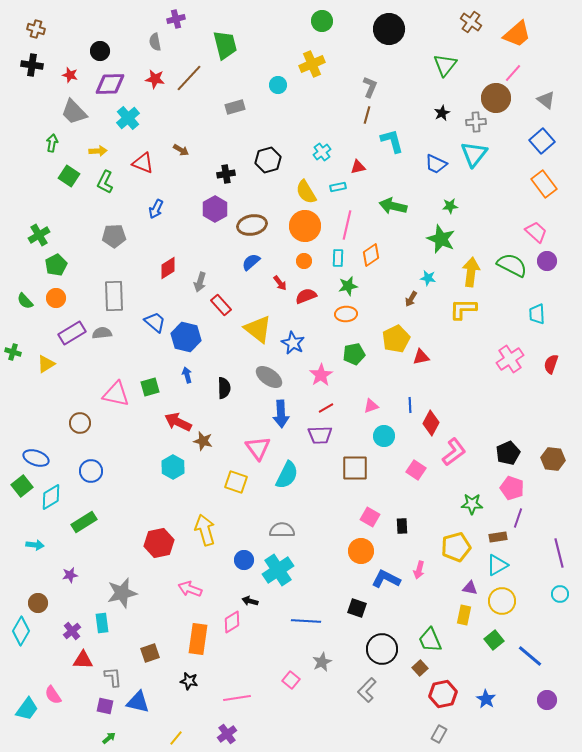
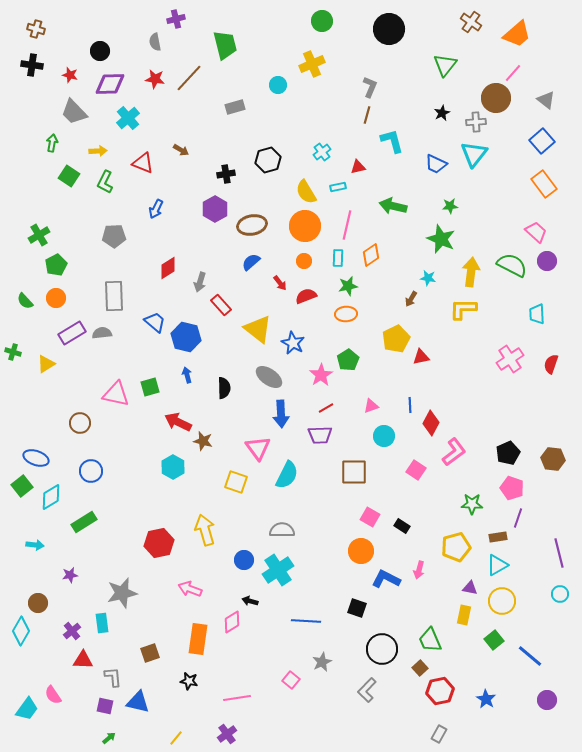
green pentagon at (354, 354): moved 6 px left, 6 px down; rotated 20 degrees counterclockwise
brown square at (355, 468): moved 1 px left, 4 px down
black rectangle at (402, 526): rotated 56 degrees counterclockwise
red hexagon at (443, 694): moved 3 px left, 3 px up
